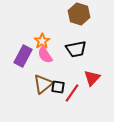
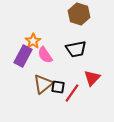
orange star: moved 9 px left
